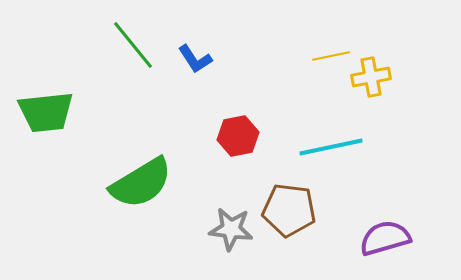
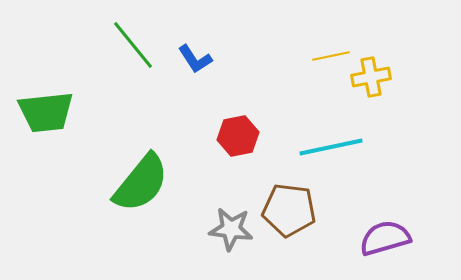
green semicircle: rotated 20 degrees counterclockwise
